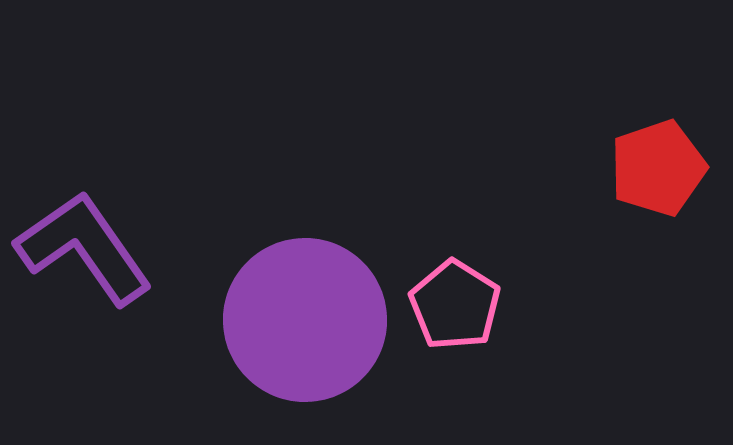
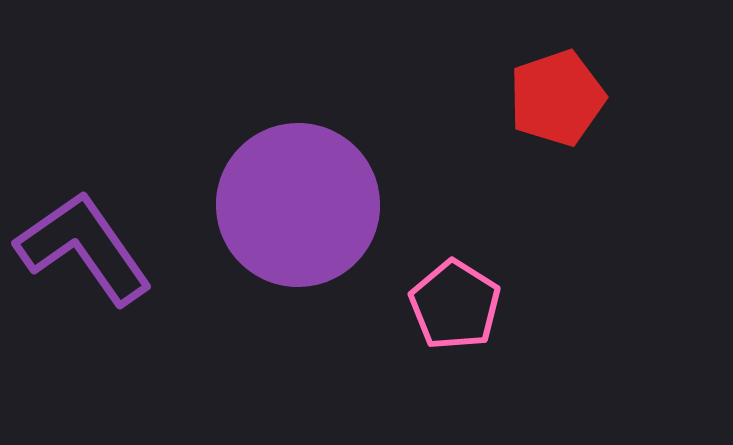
red pentagon: moved 101 px left, 70 px up
purple circle: moved 7 px left, 115 px up
